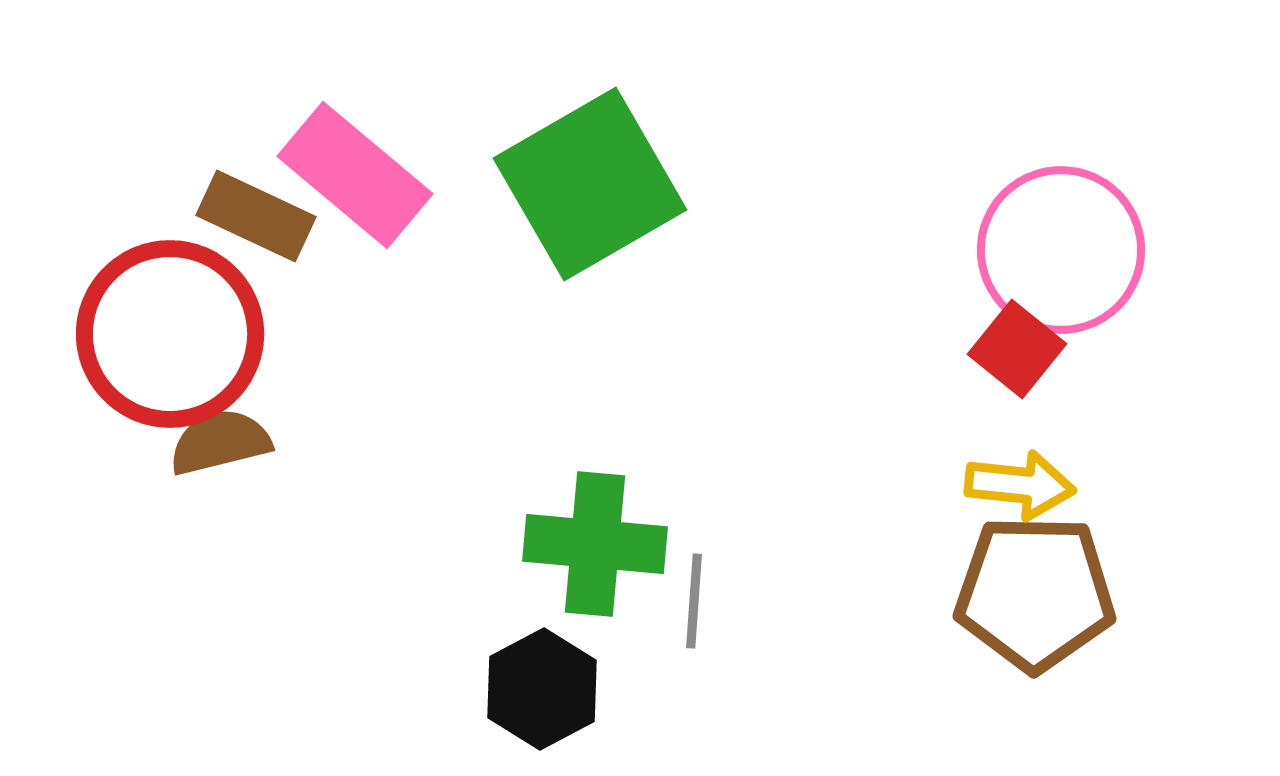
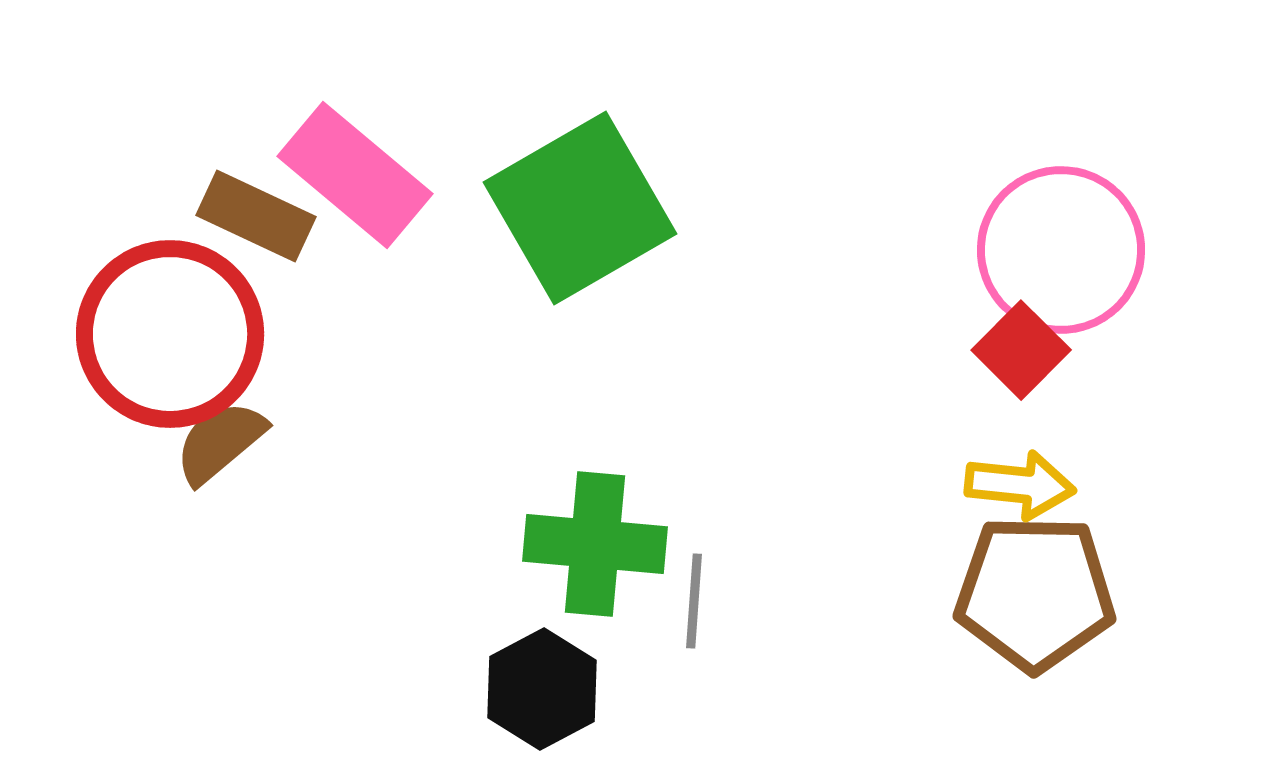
green square: moved 10 px left, 24 px down
red square: moved 4 px right, 1 px down; rotated 6 degrees clockwise
brown semicircle: rotated 26 degrees counterclockwise
